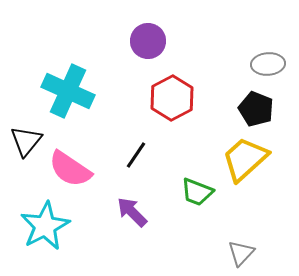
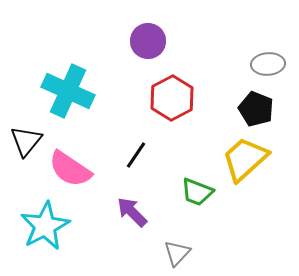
gray triangle: moved 64 px left
